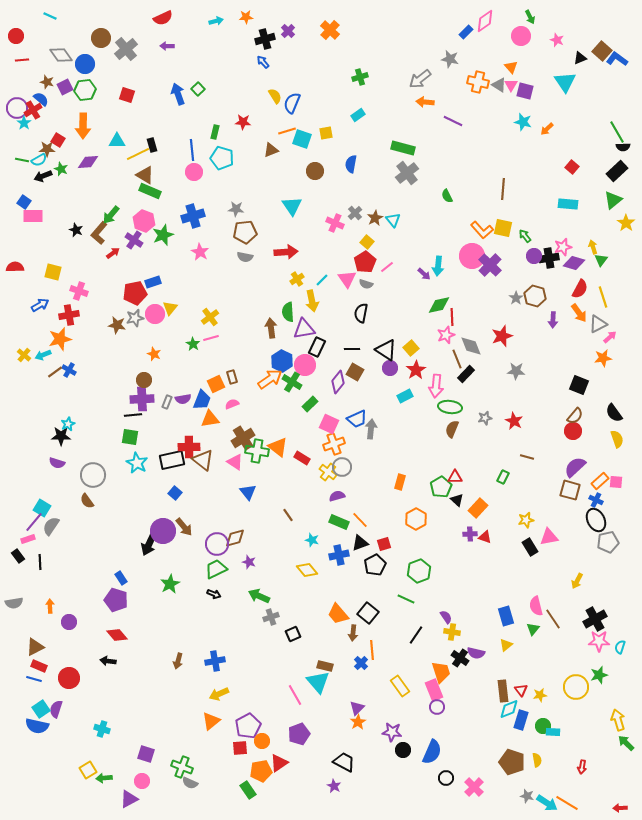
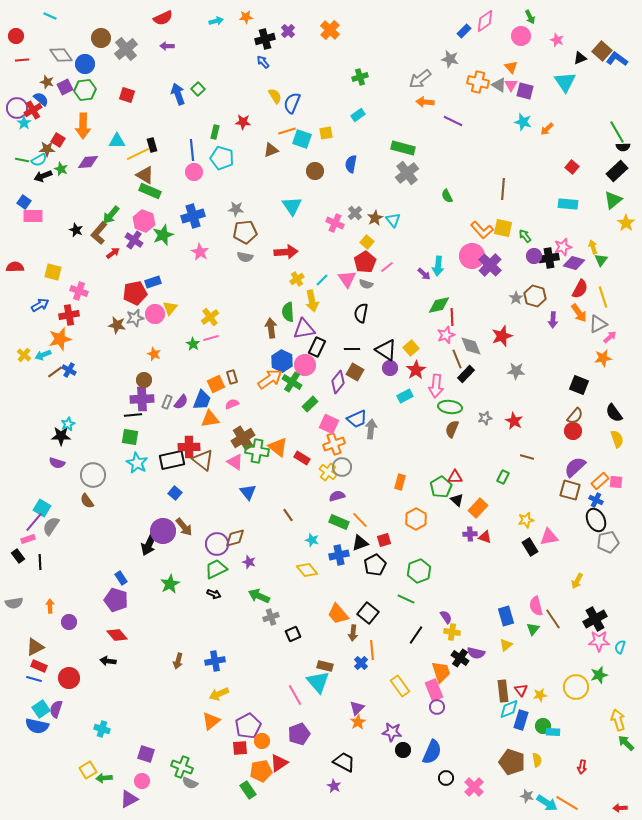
blue rectangle at (466, 32): moved 2 px left, 1 px up
purple semicircle at (183, 399): moved 2 px left, 3 px down; rotated 42 degrees counterclockwise
red square at (384, 544): moved 4 px up
